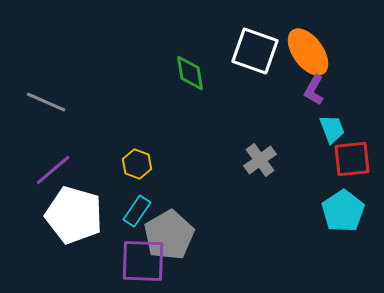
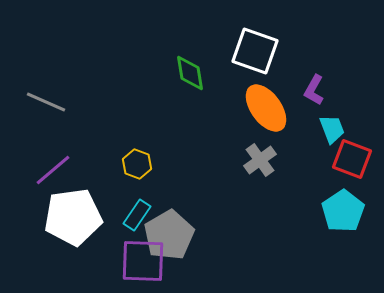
orange ellipse: moved 42 px left, 56 px down
red square: rotated 27 degrees clockwise
cyan rectangle: moved 4 px down
white pentagon: moved 1 px left, 2 px down; rotated 24 degrees counterclockwise
